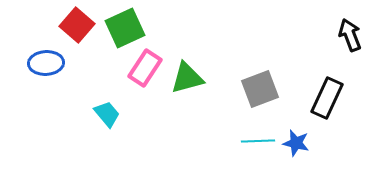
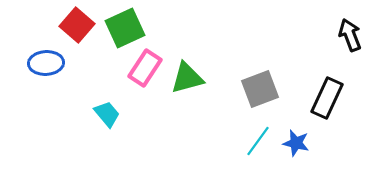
cyan line: rotated 52 degrees counterclockwise
